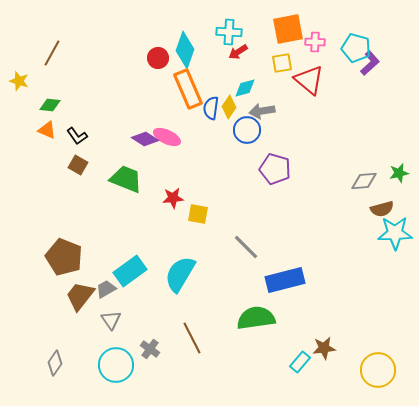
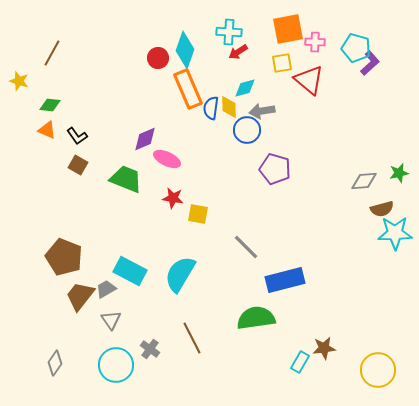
yellow diamond at (229, 107): rotated 35 degrees counterclockwise
pink ellipse at (167, 137): moved 22 px down
purple diamond at (145, 139): rotated 56 degrees counterclockwise
red star at (173, 198): rotated 15 degrees clockwise
cyan rectangle at (130, 271): rotated 64 degrees clockwise
cyan rectangle at (300, 362): rotated 10 degrees counterclockwise
